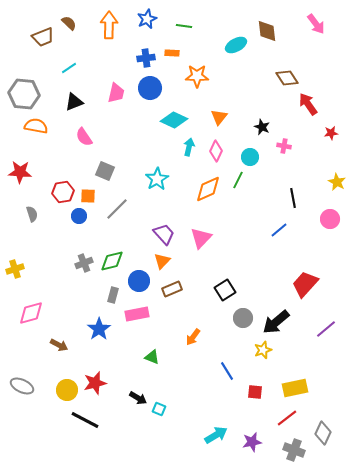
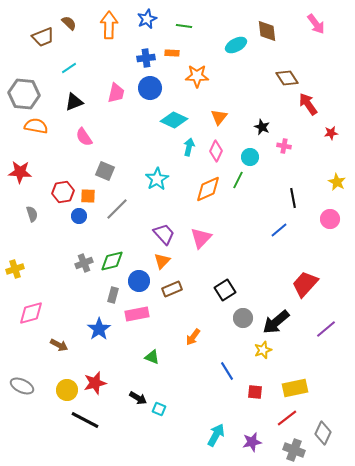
cyan arrow at (216, 435): rotated 30 degrees counterclockwise
